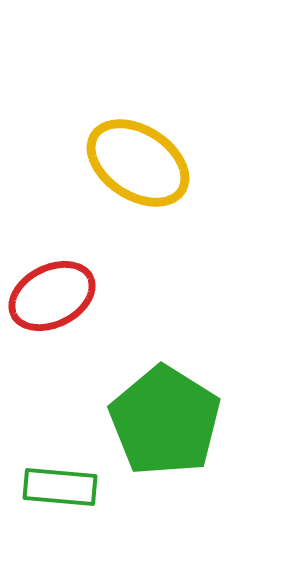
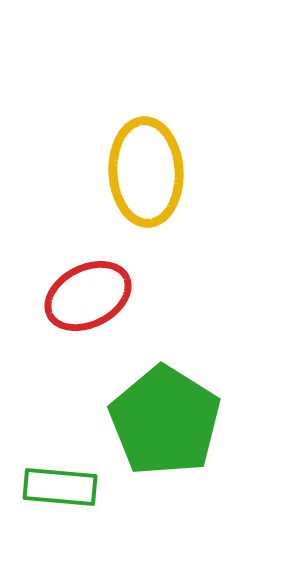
yellow ellipse: moved 8 px right, 9 px down; rotated 54 degrees clockwise
red ellipse: moved 36 px right
